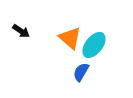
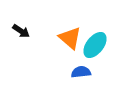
cyan ellipse: moved 1 px right
blue semicircle: rotated 54 degrees clockwise
